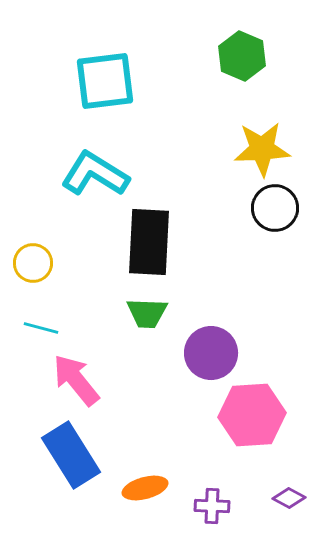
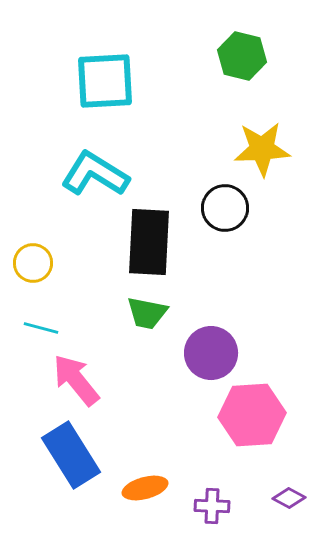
green hexagon: rotated 9 degrees counterclockwise
cyan square: rotated 4 degrees clockwise
black circle: moved 50 px left
green trapezoid: rotated 9 degrees clockwise
